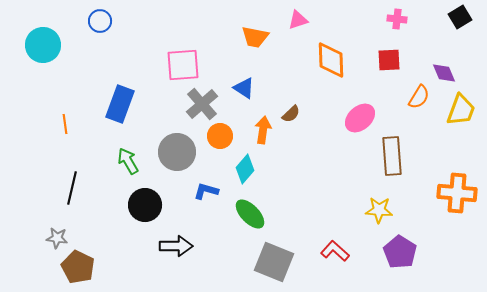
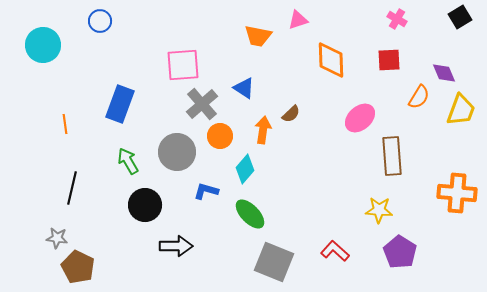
pink cross: rotated 24 degrees clockwise
orange trapezoid: moved 3 px right, 1 px up
